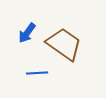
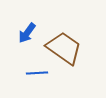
brown trapezoid: moved 4 px down
